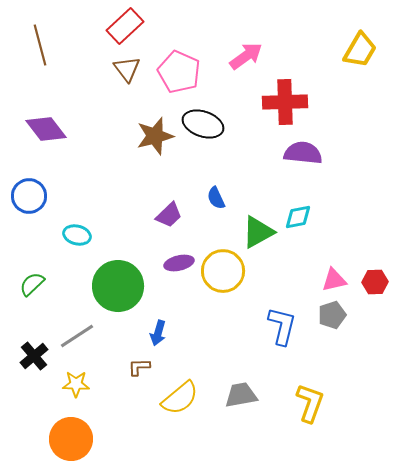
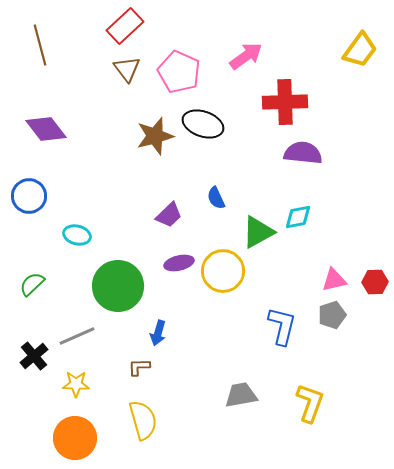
yellow trapezoid: rotated 6 degrees clockwise
gray line: rotated 9 degrees clockwise
yellow semicircle: moved 37 px left, 22 px down; rotated 66 degrees counterclockwise
orange circle: moved 4 px right, 1 px up
